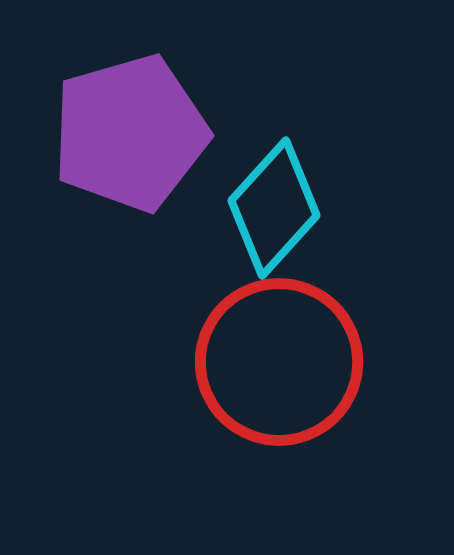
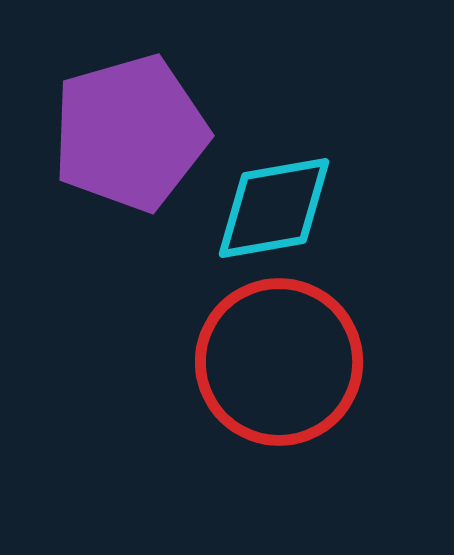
cyan diamond: rotated 38 degrees clockwise
